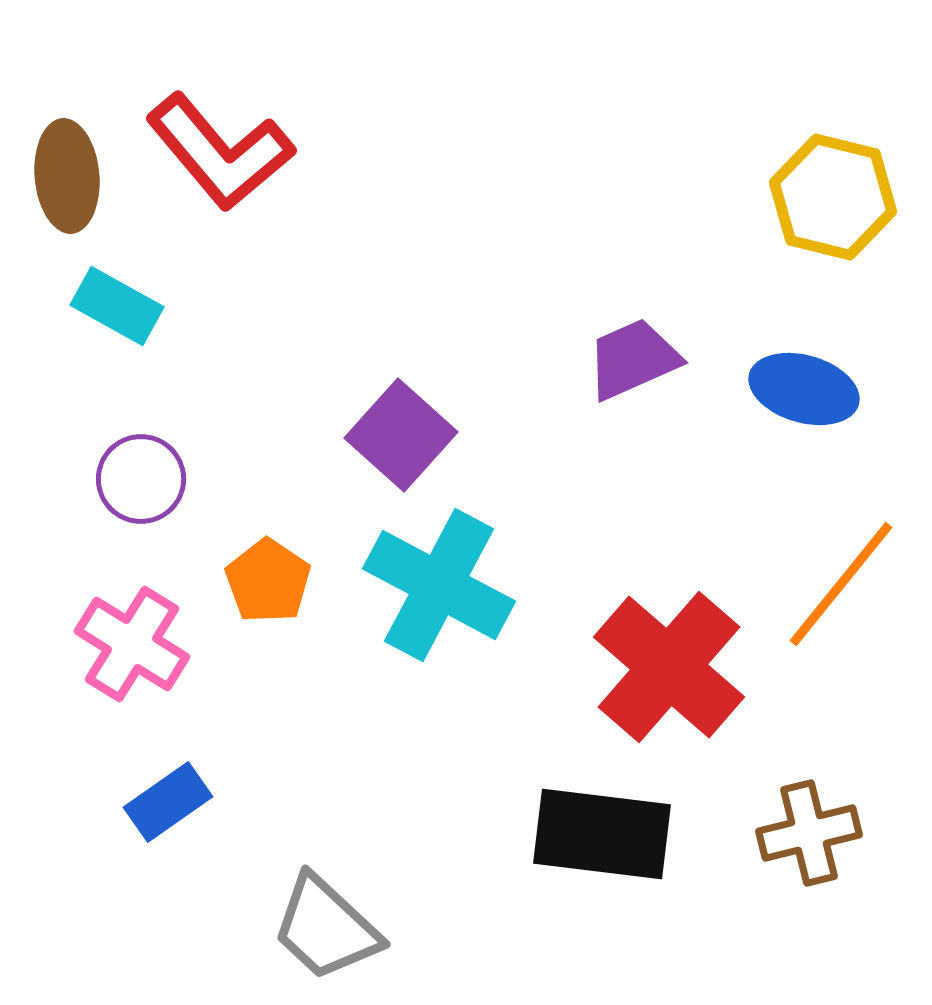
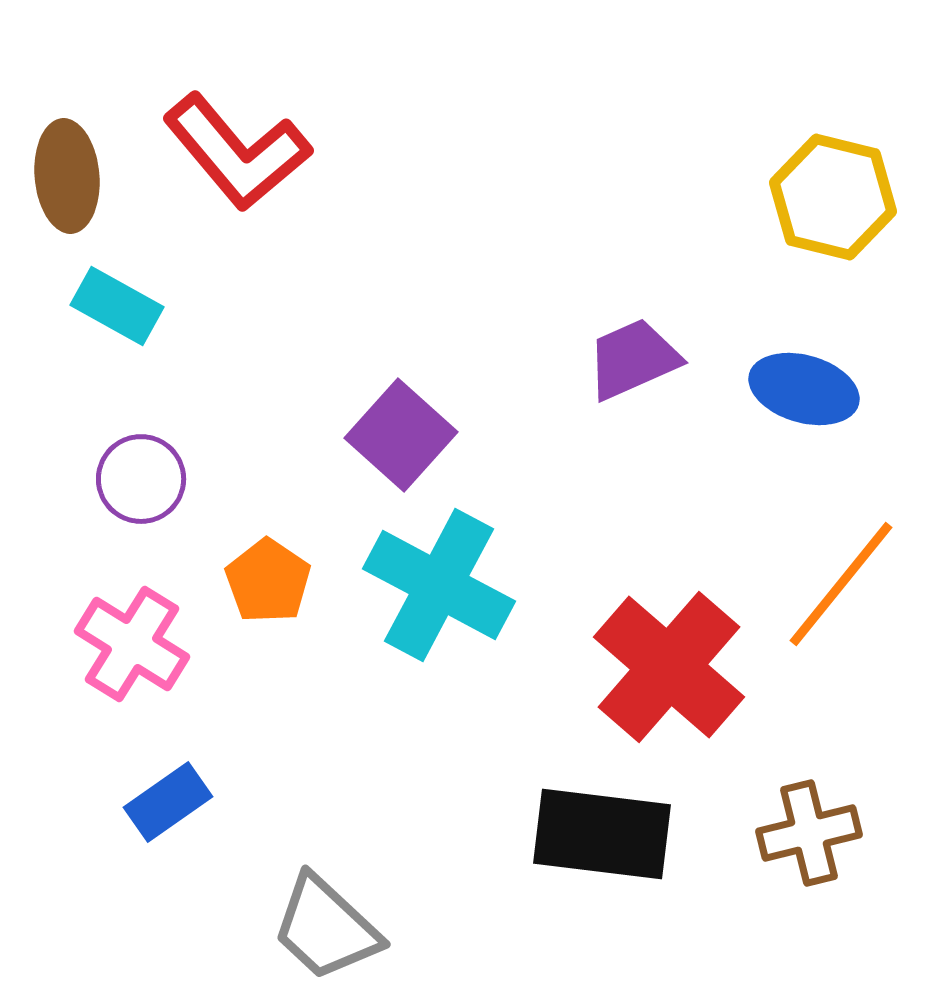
red L-shape: moved 17 px right
